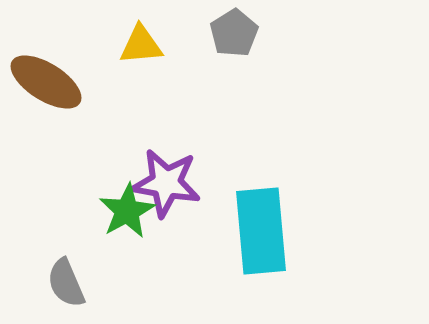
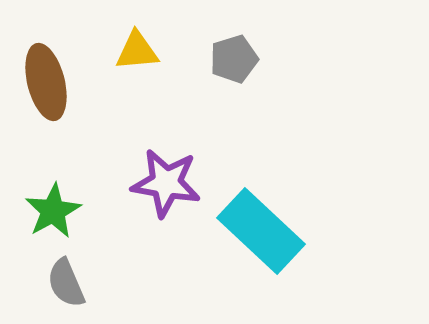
gray pentagon: moved 26 px down; rotated 15 degrees clockwise
yellow triangle: moved 4 px left, 6 px down
brown ellipse: rotated 44 degrees clockwise
green star: moved 74 px left
cyan rectangle: rotated 42 degrees counterclockwise
